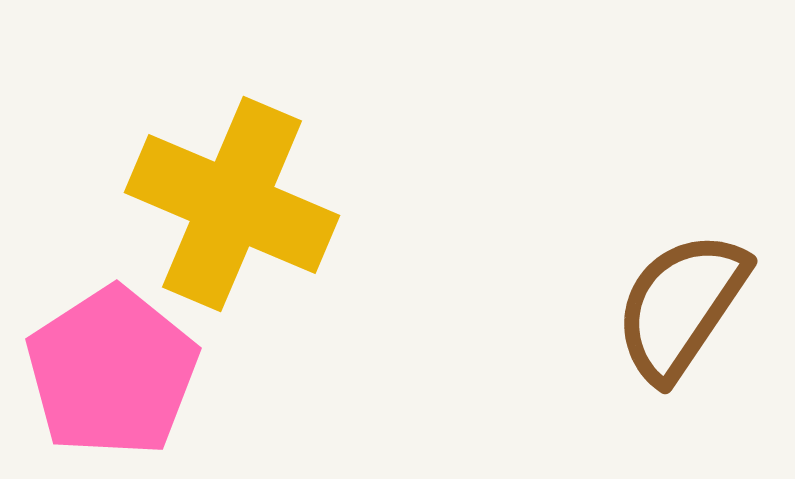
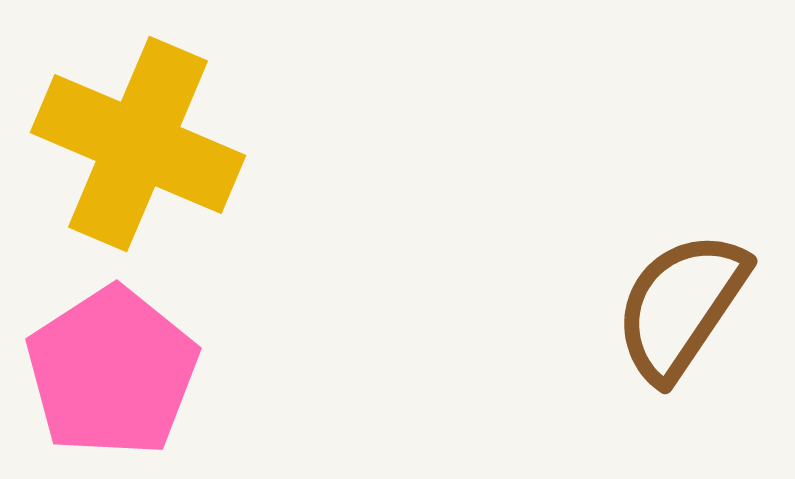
yellow cross: moved 94 px left, 60 px up
